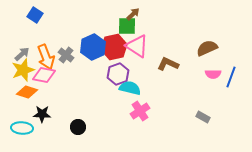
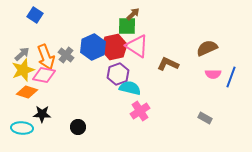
gray rectangle: moved 2 px right, 1 px down
